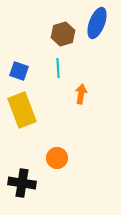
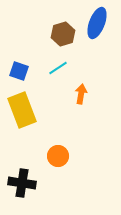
cyan line: rotated 60 degrees clockwise
orange circle: moved 1 px right, 2 px up
